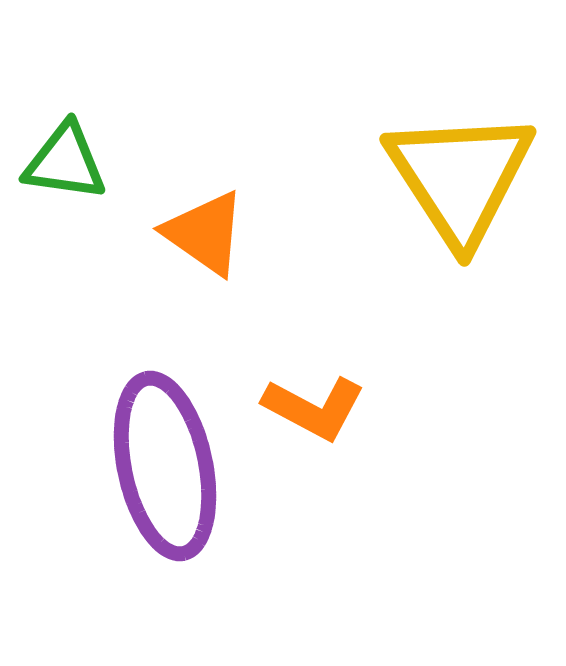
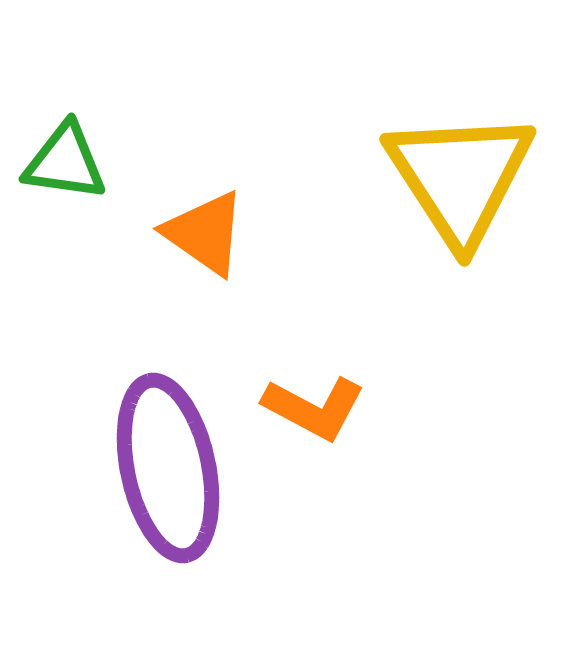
purple ellipse: moved 3 px right, 2 px down
